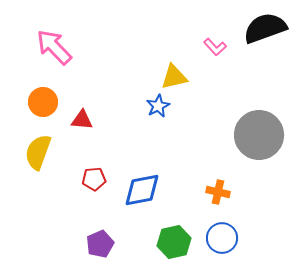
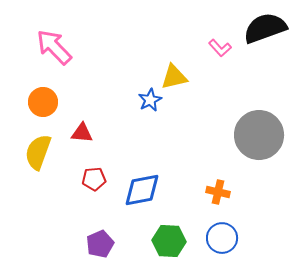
pink L-shape: moved 5 px right, 1 px down
blue star: moved 8 px left, 6 px up
red triangle: moved 13 px down
green hexagon: moved 5 px left, 1 px up; rotated 16 degrees clockwise
